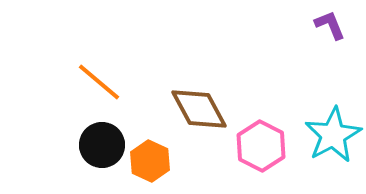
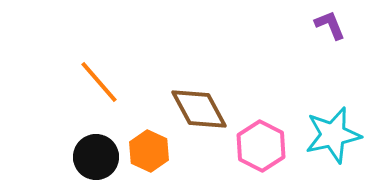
orange line: rotated 9 degrees clockwise
cyan star: rotated 16 degrees clockwise
black circle: moved 6 px left, 12 px down
orange hexagon: moved 1 px left, 10 px up
